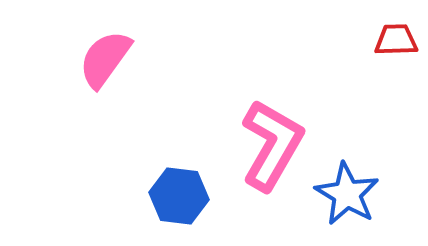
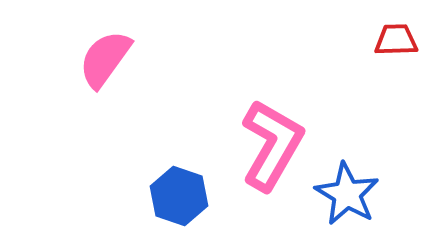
blue hexagon: rotated 12 degrees clockwise
